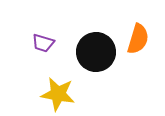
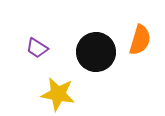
orange semicircle: moved 2 px right, 1 px down
purple trapezoid: moved 6 px left, 5 px down; rotated 15 degrees clockwise
